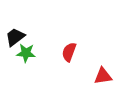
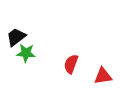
black trapezoid: moved 1 px right
red semicircle: moved 2 px right, 12 px down
